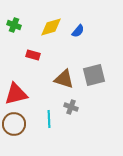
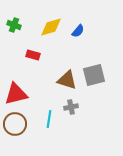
brown triangle: moved 3 px right, 1 px down
gray cross: rotated 32 degrees counterclockwise
cyan line: rotated 12 degrees clockwise
brown circle: moved 1 px right
